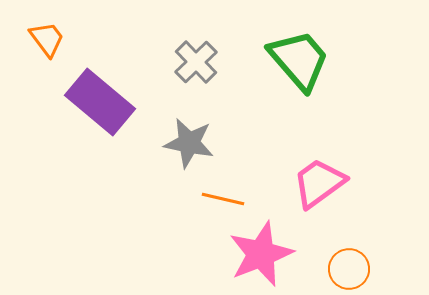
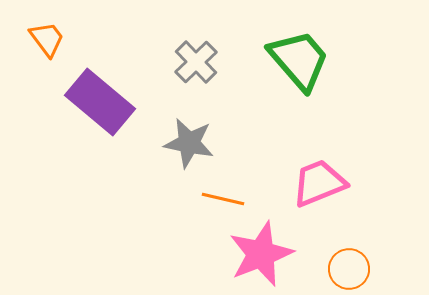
pink trapezoid: rotated 14 degrees clockwise
